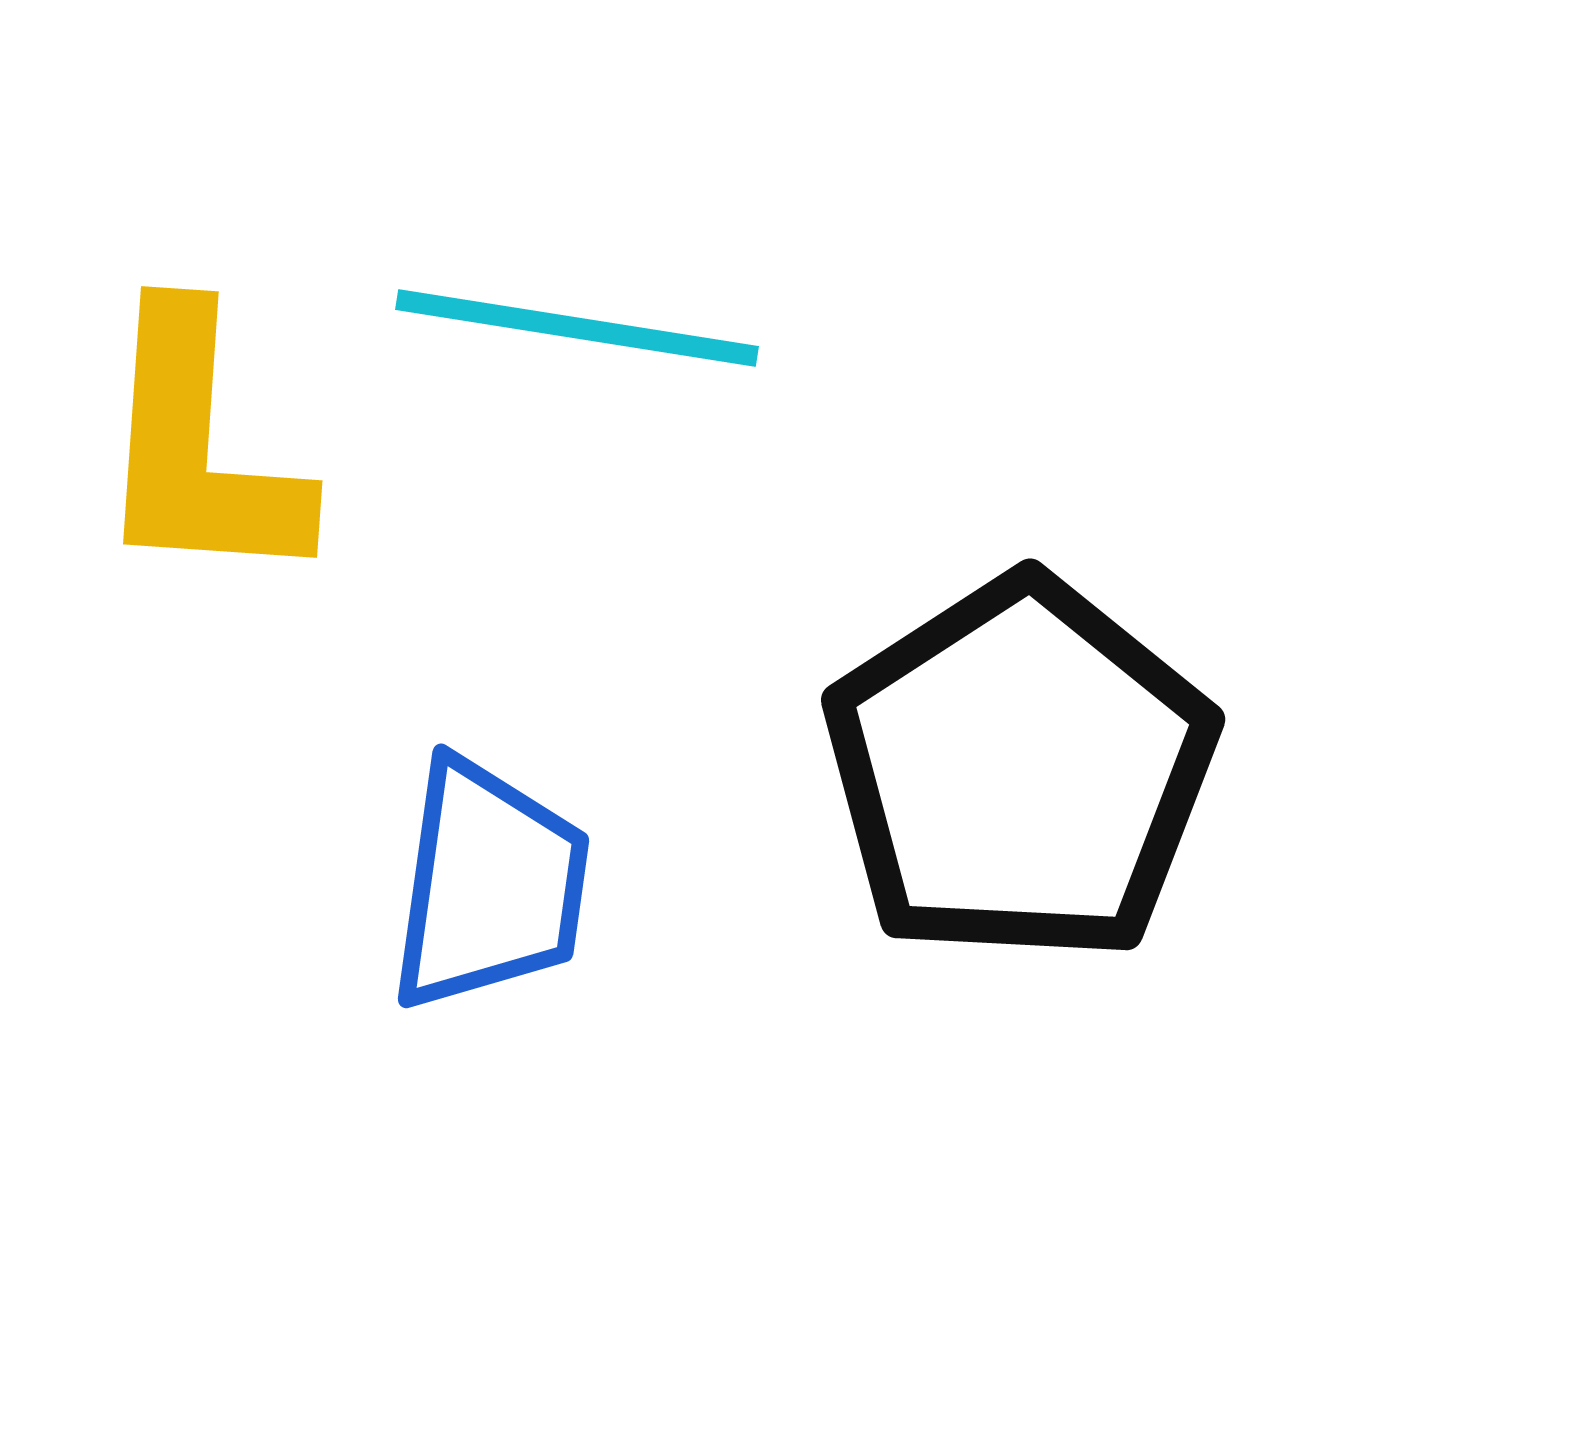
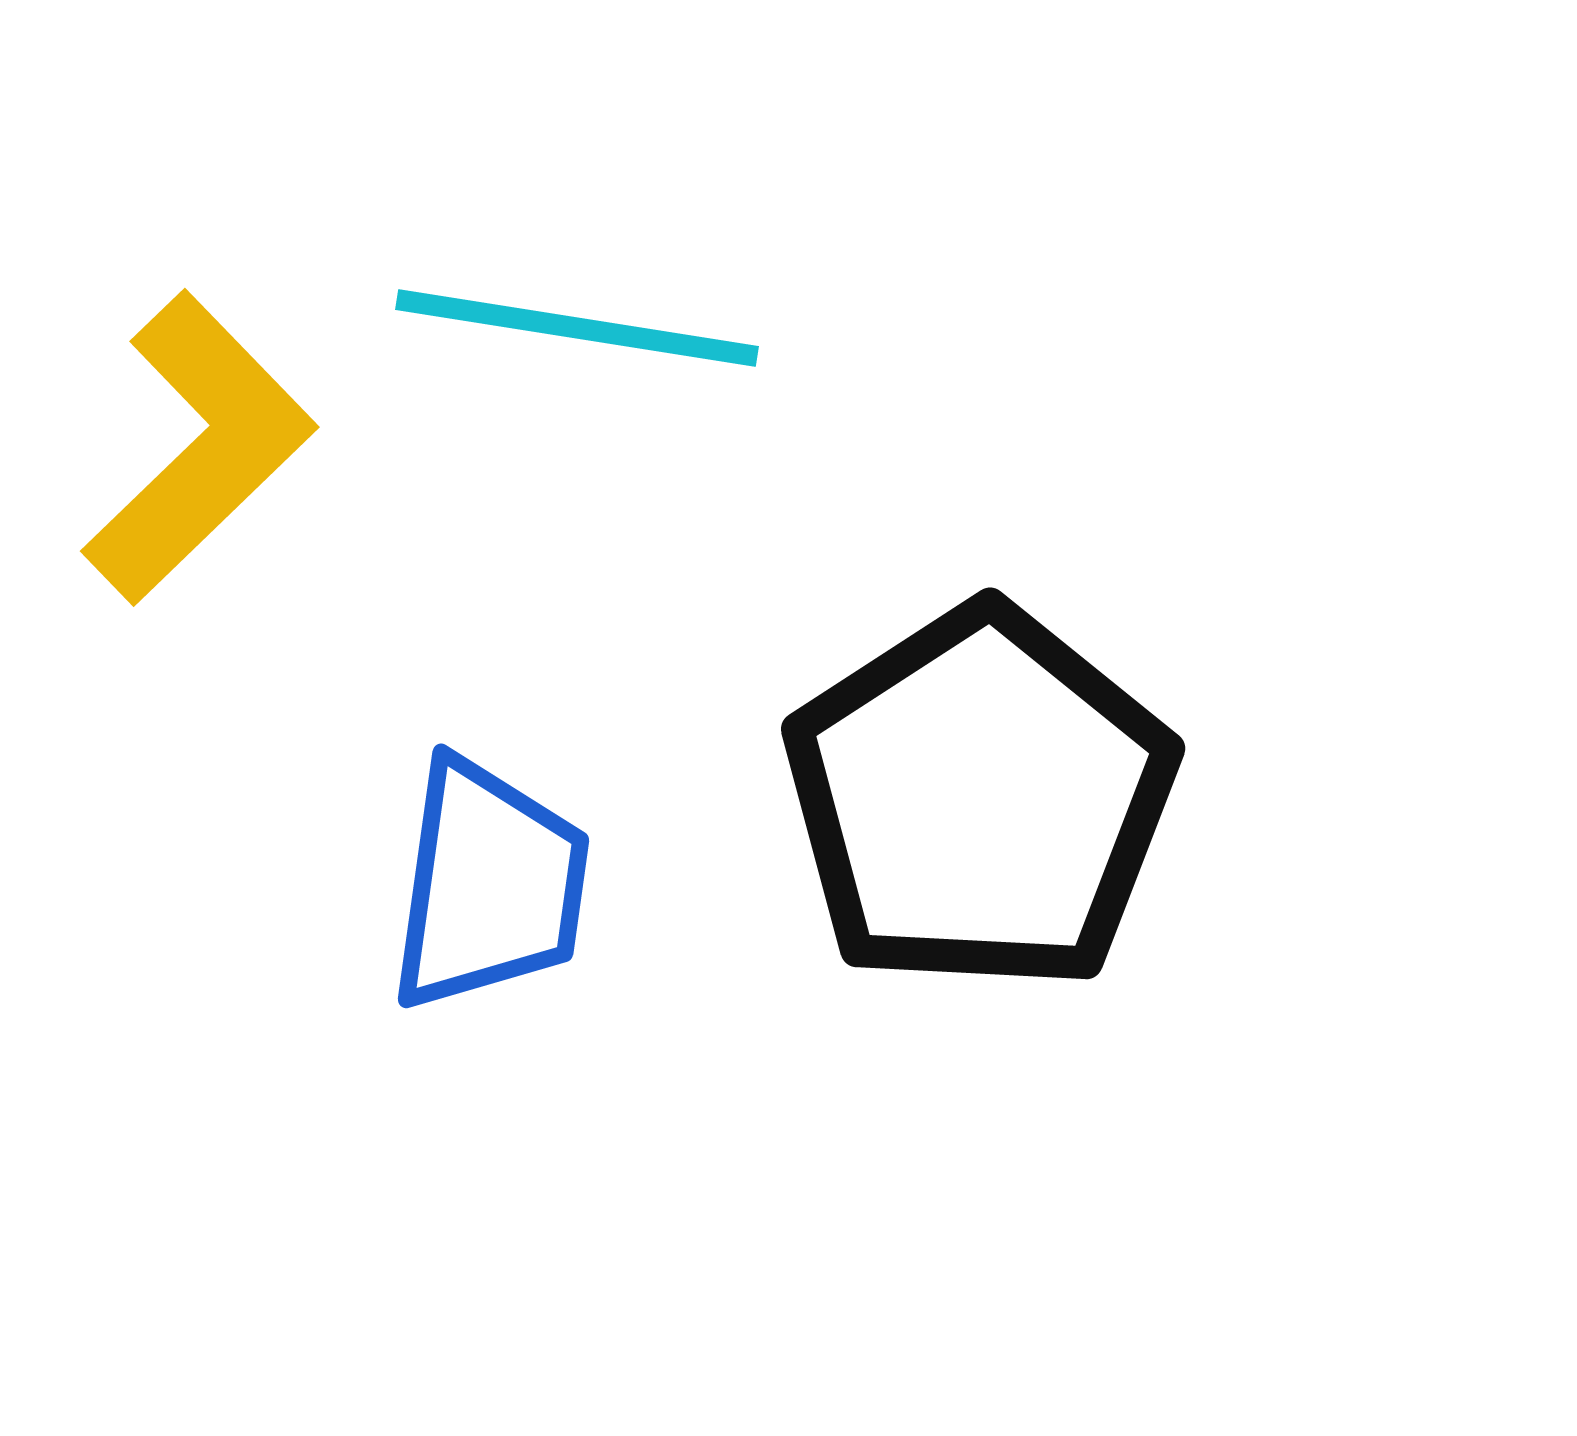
yellow L-shape: rotated 138 degrees counterclockwise
black pentagon: moved 40 px left, 29 px down
